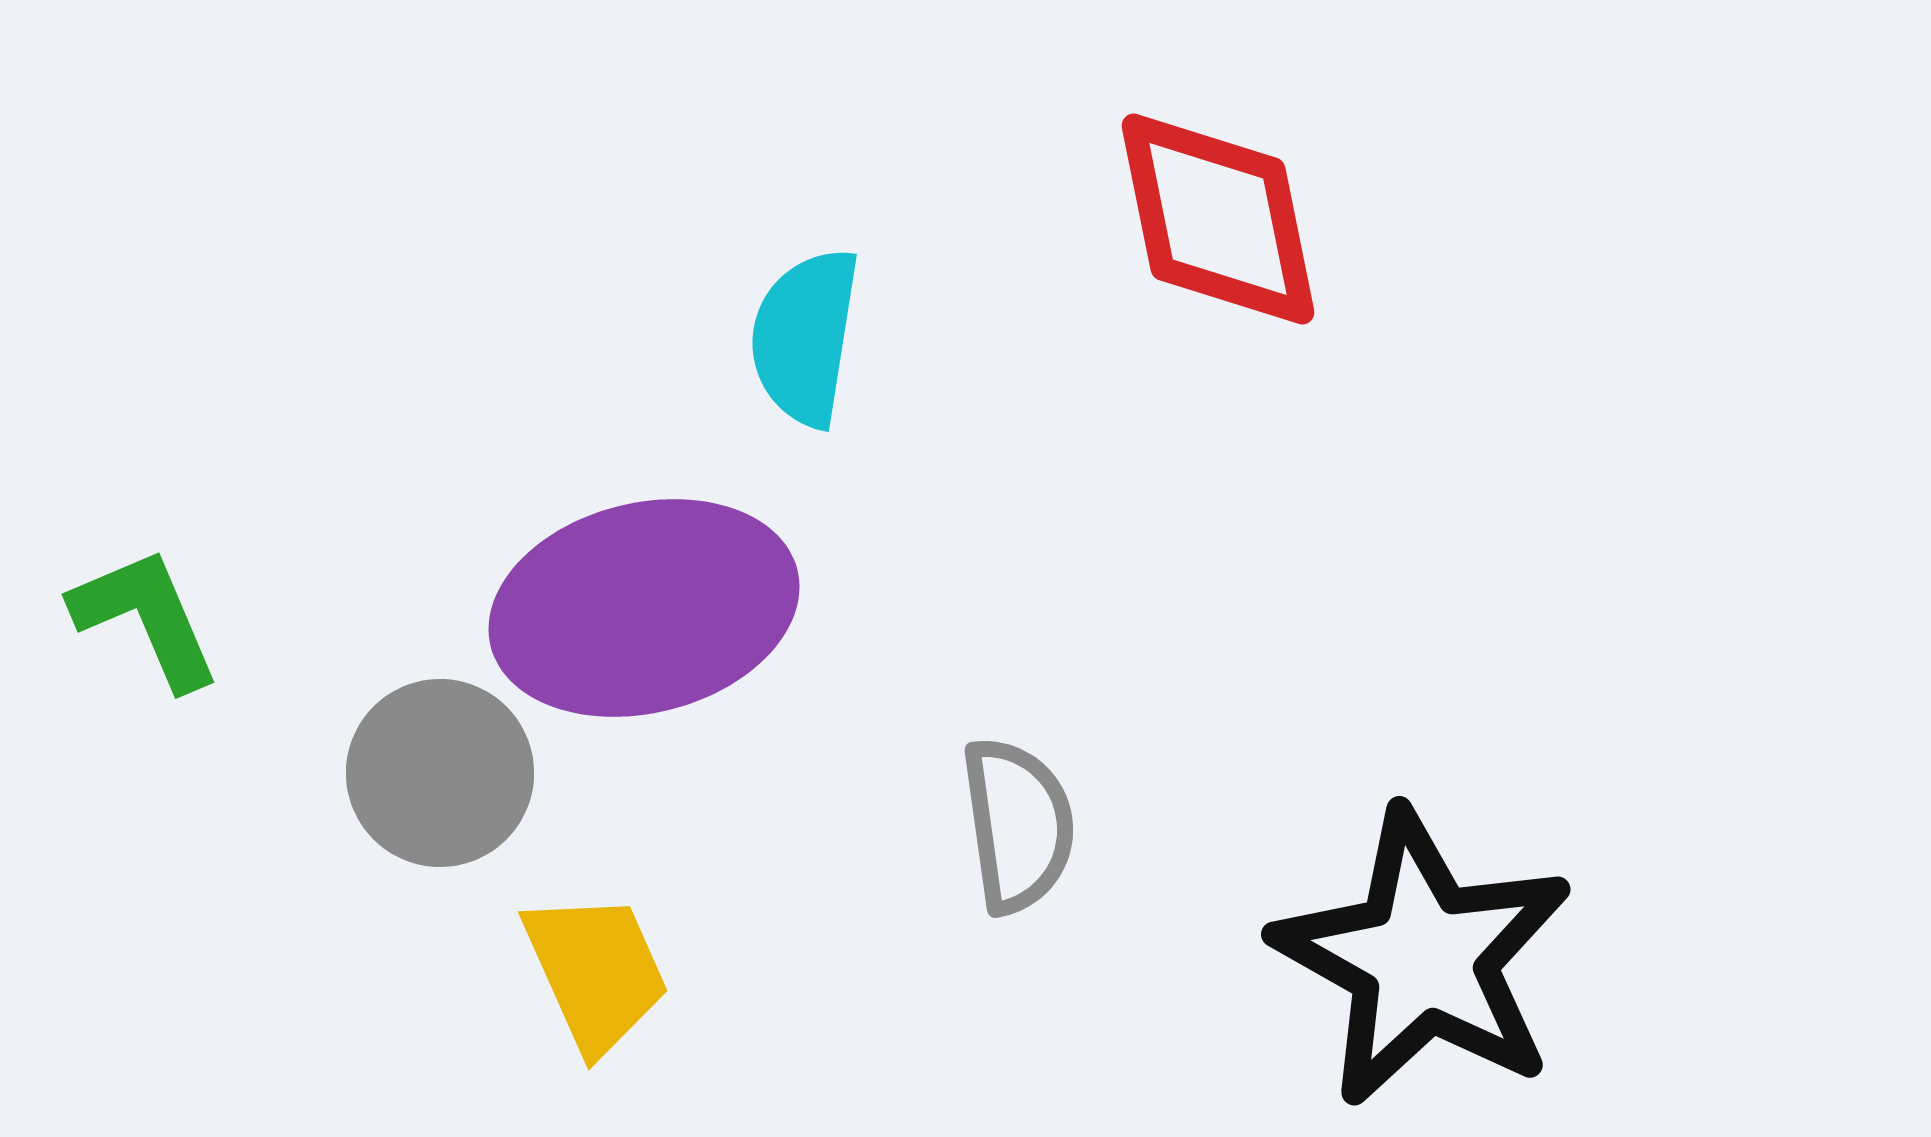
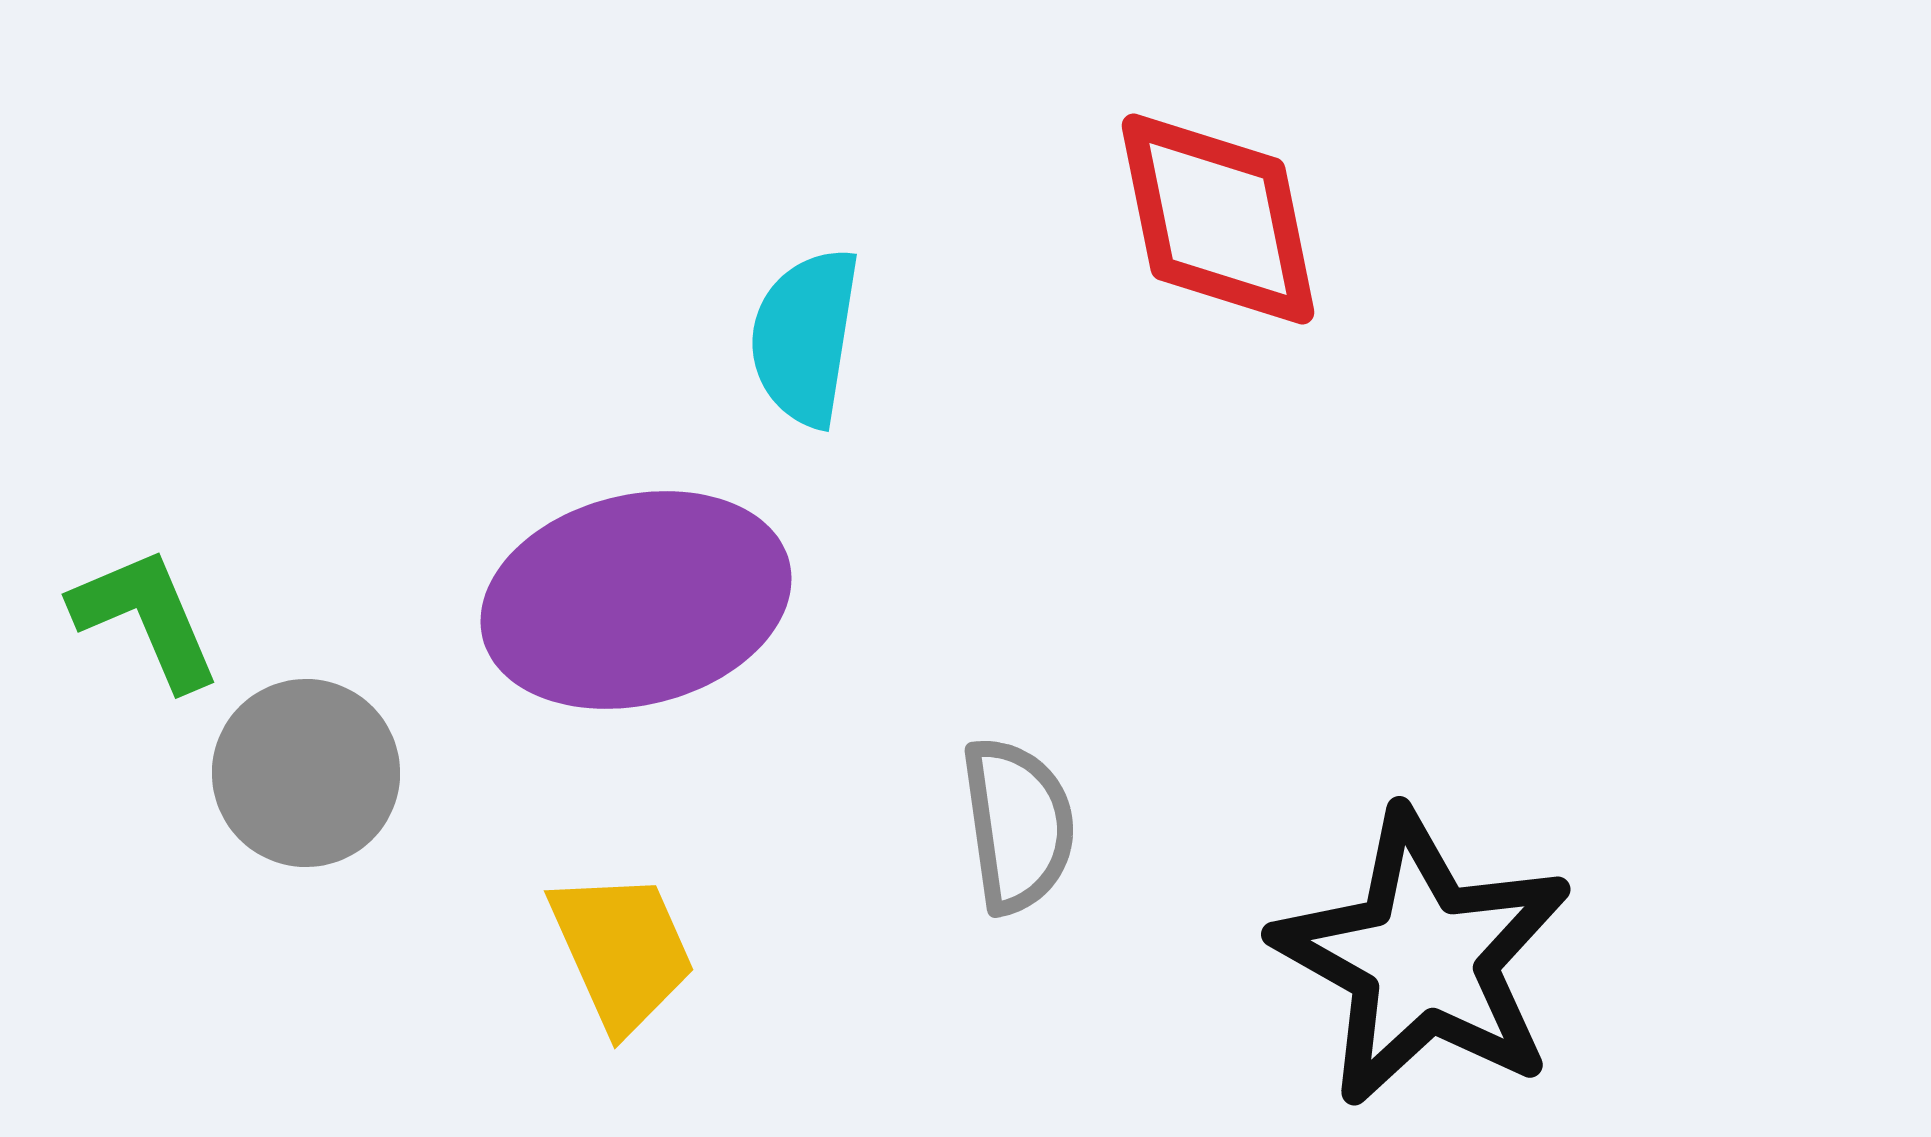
purple ellipse: moved 8 px left, 8 px up
gray circle: moved 134 px left
yellow trapezoid: moved 26 px right, 21 px up
